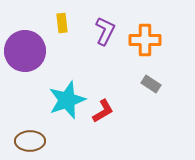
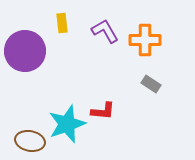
purple L-shape: rotated 56 degrees counterclockwise
cyan star: moved 24 px down
red L-shape: rotated 35 degrees clockwise
brown ellipse: rotated 12 degrees clockwise
